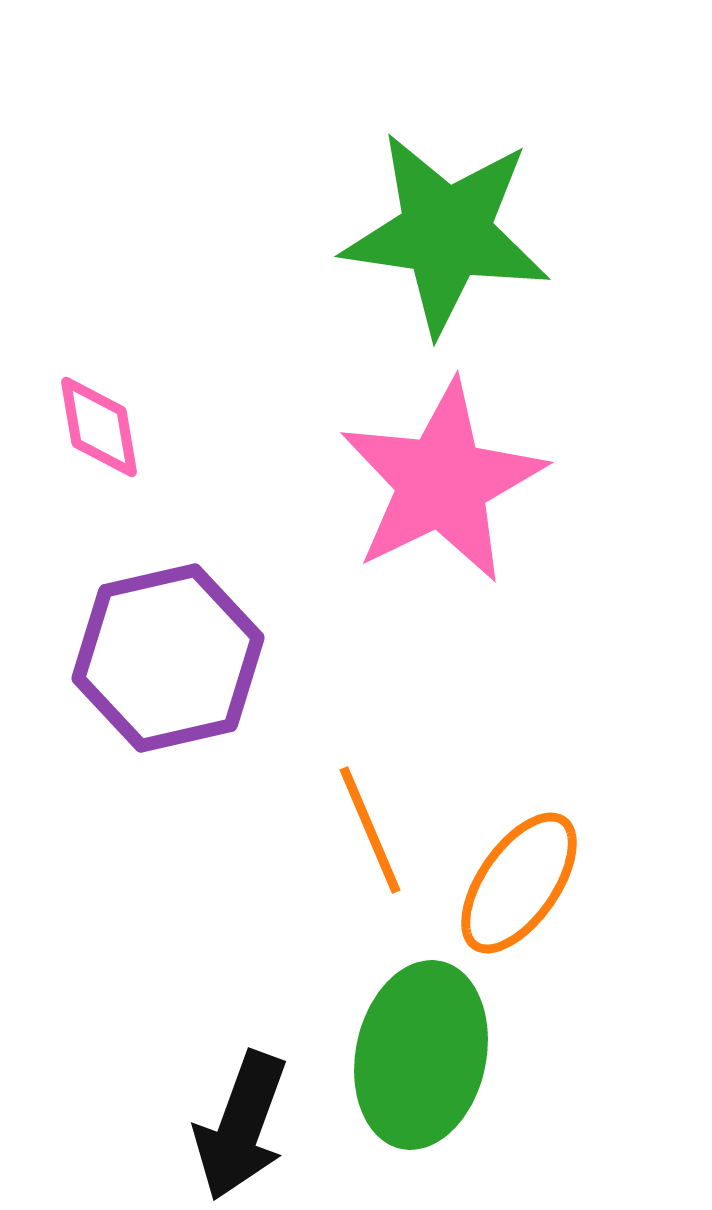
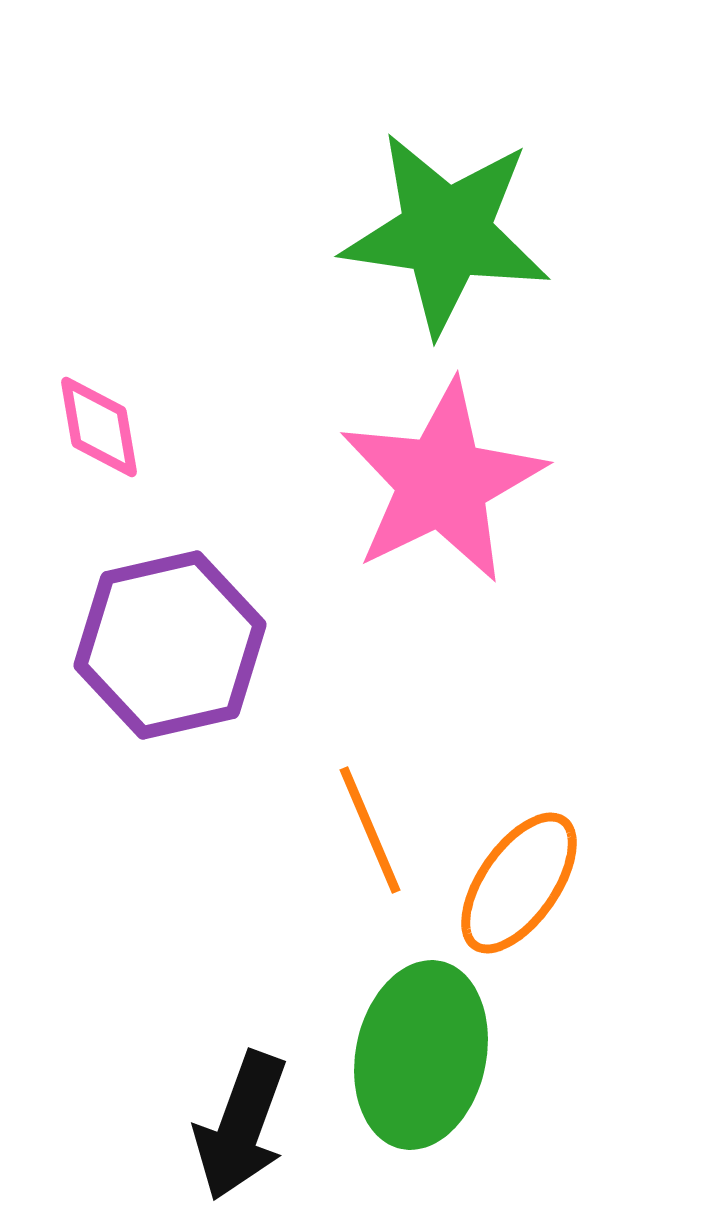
purple hexagon: moved 2 px right, 13 px up
